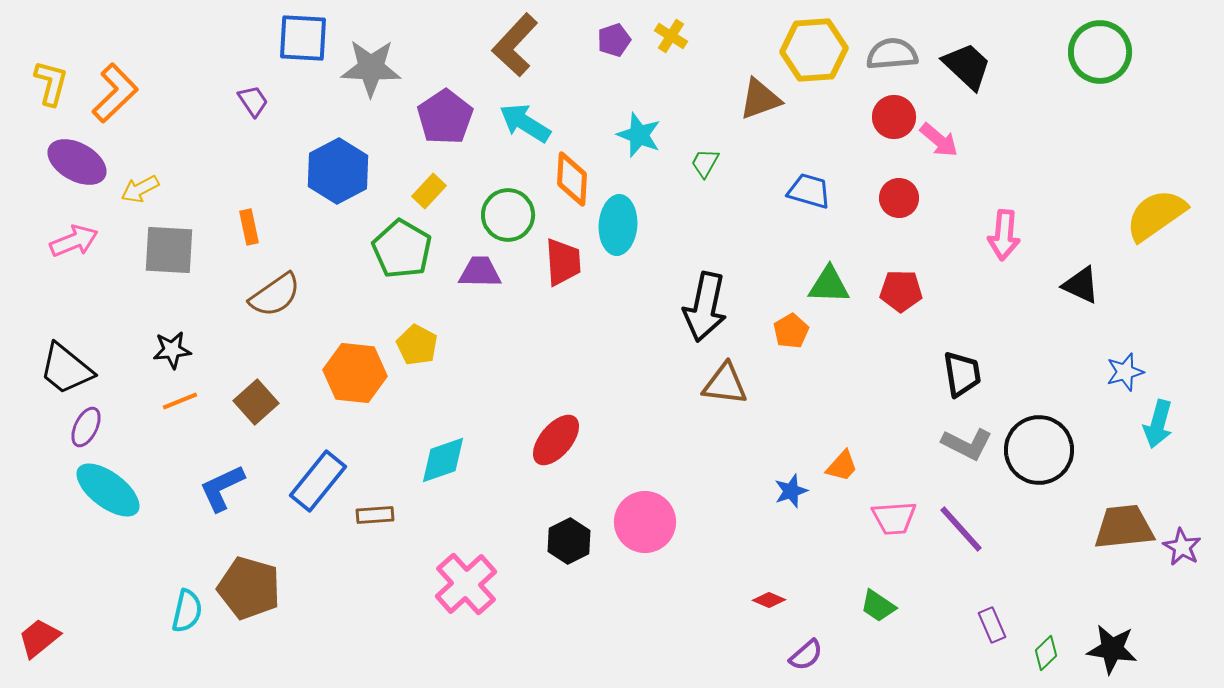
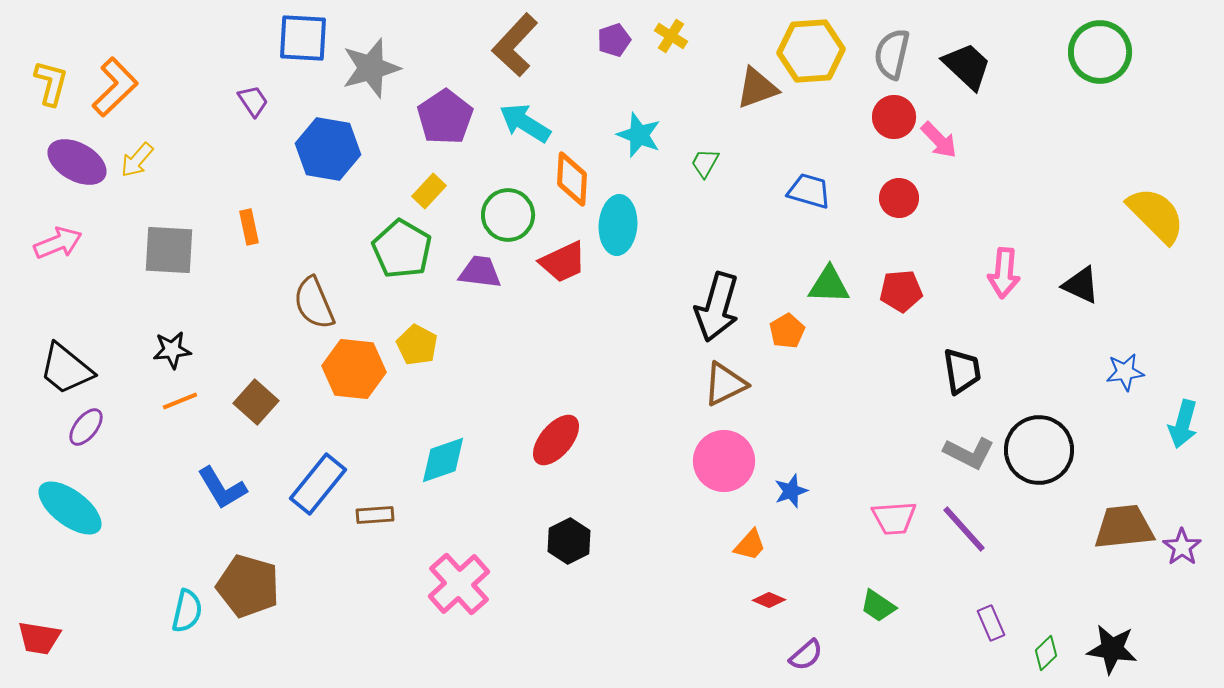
yellow hexagon at (814, 50): moved 3 px left, 1 px down
gray semicircle at (892, 54): rotated 72 degrees counterclockwise
gray star at (371, 68): rotated 18 degrees counterclockwise
orange L-shape at (115, 93): moved 6 px up
brown triangle at (760, 99): moved 3 px left, 11 px up
pink arrow at (939, 140): rotated 6 degrees clockwise
blue hexagon at (338, 171): moved 10 px left, 22 px up; rotated 22 degrees counterclockwise
yellow arrow at (140, 189): moved 3 px left, 29 px up; rotated 21 degrees counterclockwise
yellow semicircle at (1156, 215): rotated 80 degrees clockwise
pink arrow at (1004, 235): moved 38 px down
pink arrow at (74, 241): moved 16 px left, 2 px down
red trapezoid at (563, 262): rotated 69 degrees clockwise
purple trapezoid at (480, 272): rotated 6 degrees clockwise
red pentagon at (901, 291): rotated 6 degrees counterclockwise
brown semicircle at (275, 295): moved 39 px right, 8 px down; rotated 102 degrees clockwise
black arrow at (705, 307): moved 12 px right; rotated 4 degrees clockwise
orange pentagon at (791, 331): moved 4 px left
blue star at (1125, 372): rotated 9 degrees clockwise
orange hexagon at (355, 373): moved 1 px left, 4 px up
black trapezoid at (962, 374): moved 3 px up
brown triangle at (725, 384): rotated 33 degrees counterclockwise
brown square at (256, 402): rotated 6 degrees counterclockwise
cyan arrow at (1158, 424): moved 25 px right
purple ellipse at (86, 427): rotated 12 degrees clockwise
gray L-shape at (967, 444): moved 2 px right, 9 px down
orange trapezoid at (842, 466): moved 92 px left, 79 px down
blue rectangle at (318, 481): moved 3 px down
blue L-shape at (222, 488): rotated 96 degrees counterclockwise
cyan ellipse at (108, 490): moved 38 px left, 18 px down
pink circle at (645, 522): moved 79 px right, 61 px up
purple line at (961, 529): moved 3 px right
purple star at (1182, 547): rotated 6 degrees clockwise
pink cross at (466, 584): moved 7 px left
brown pentagon at (249, 588): moved 1 px left, 2 px up
purple rectangle at (992, 625): moved 1 px left, 2 px up
red trapezoid at (39, 638): rotated 132 degrees counterclockwise
